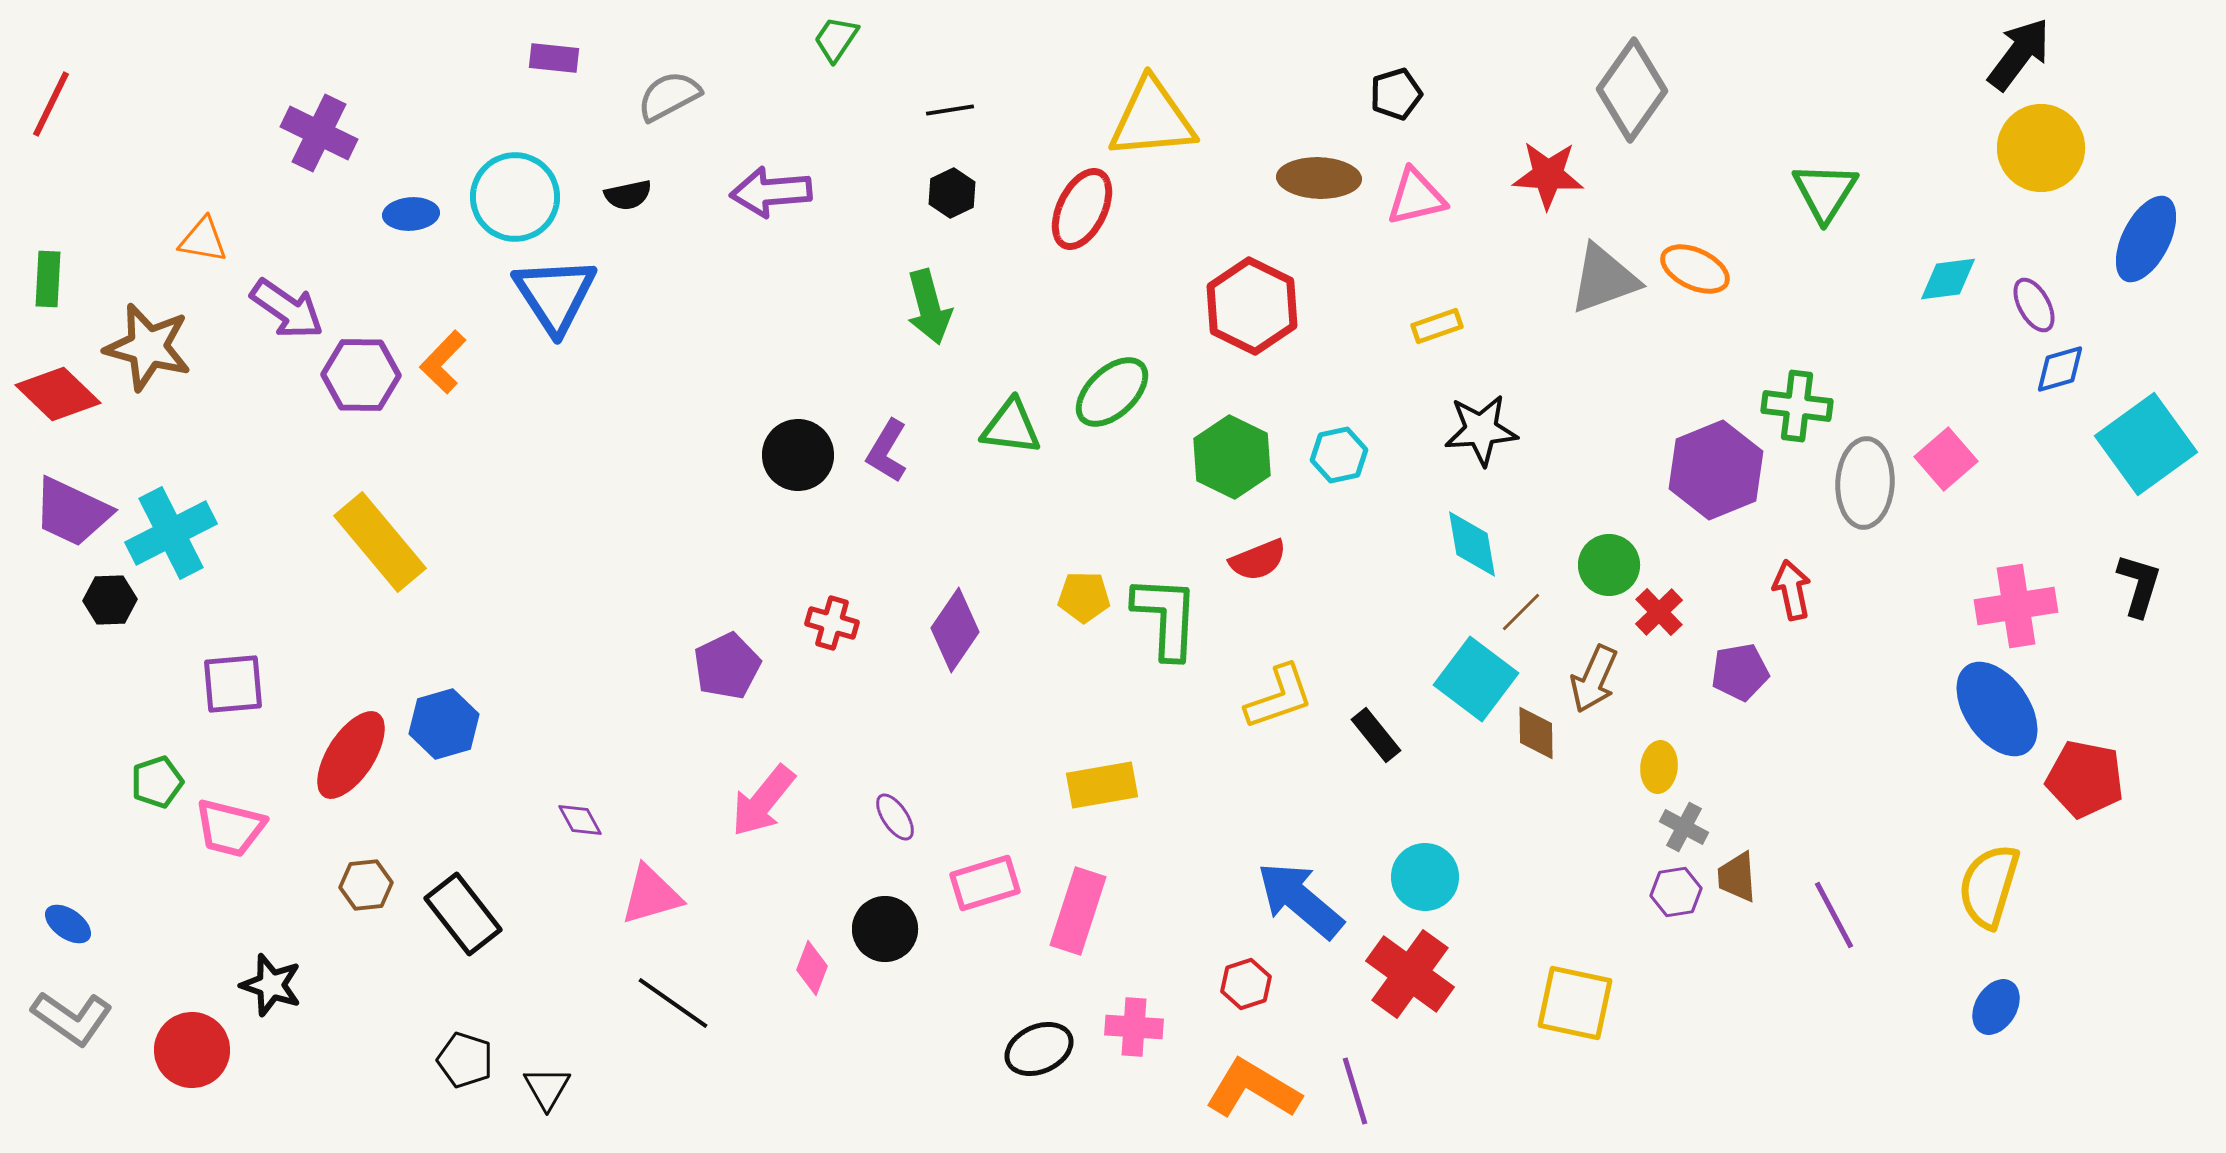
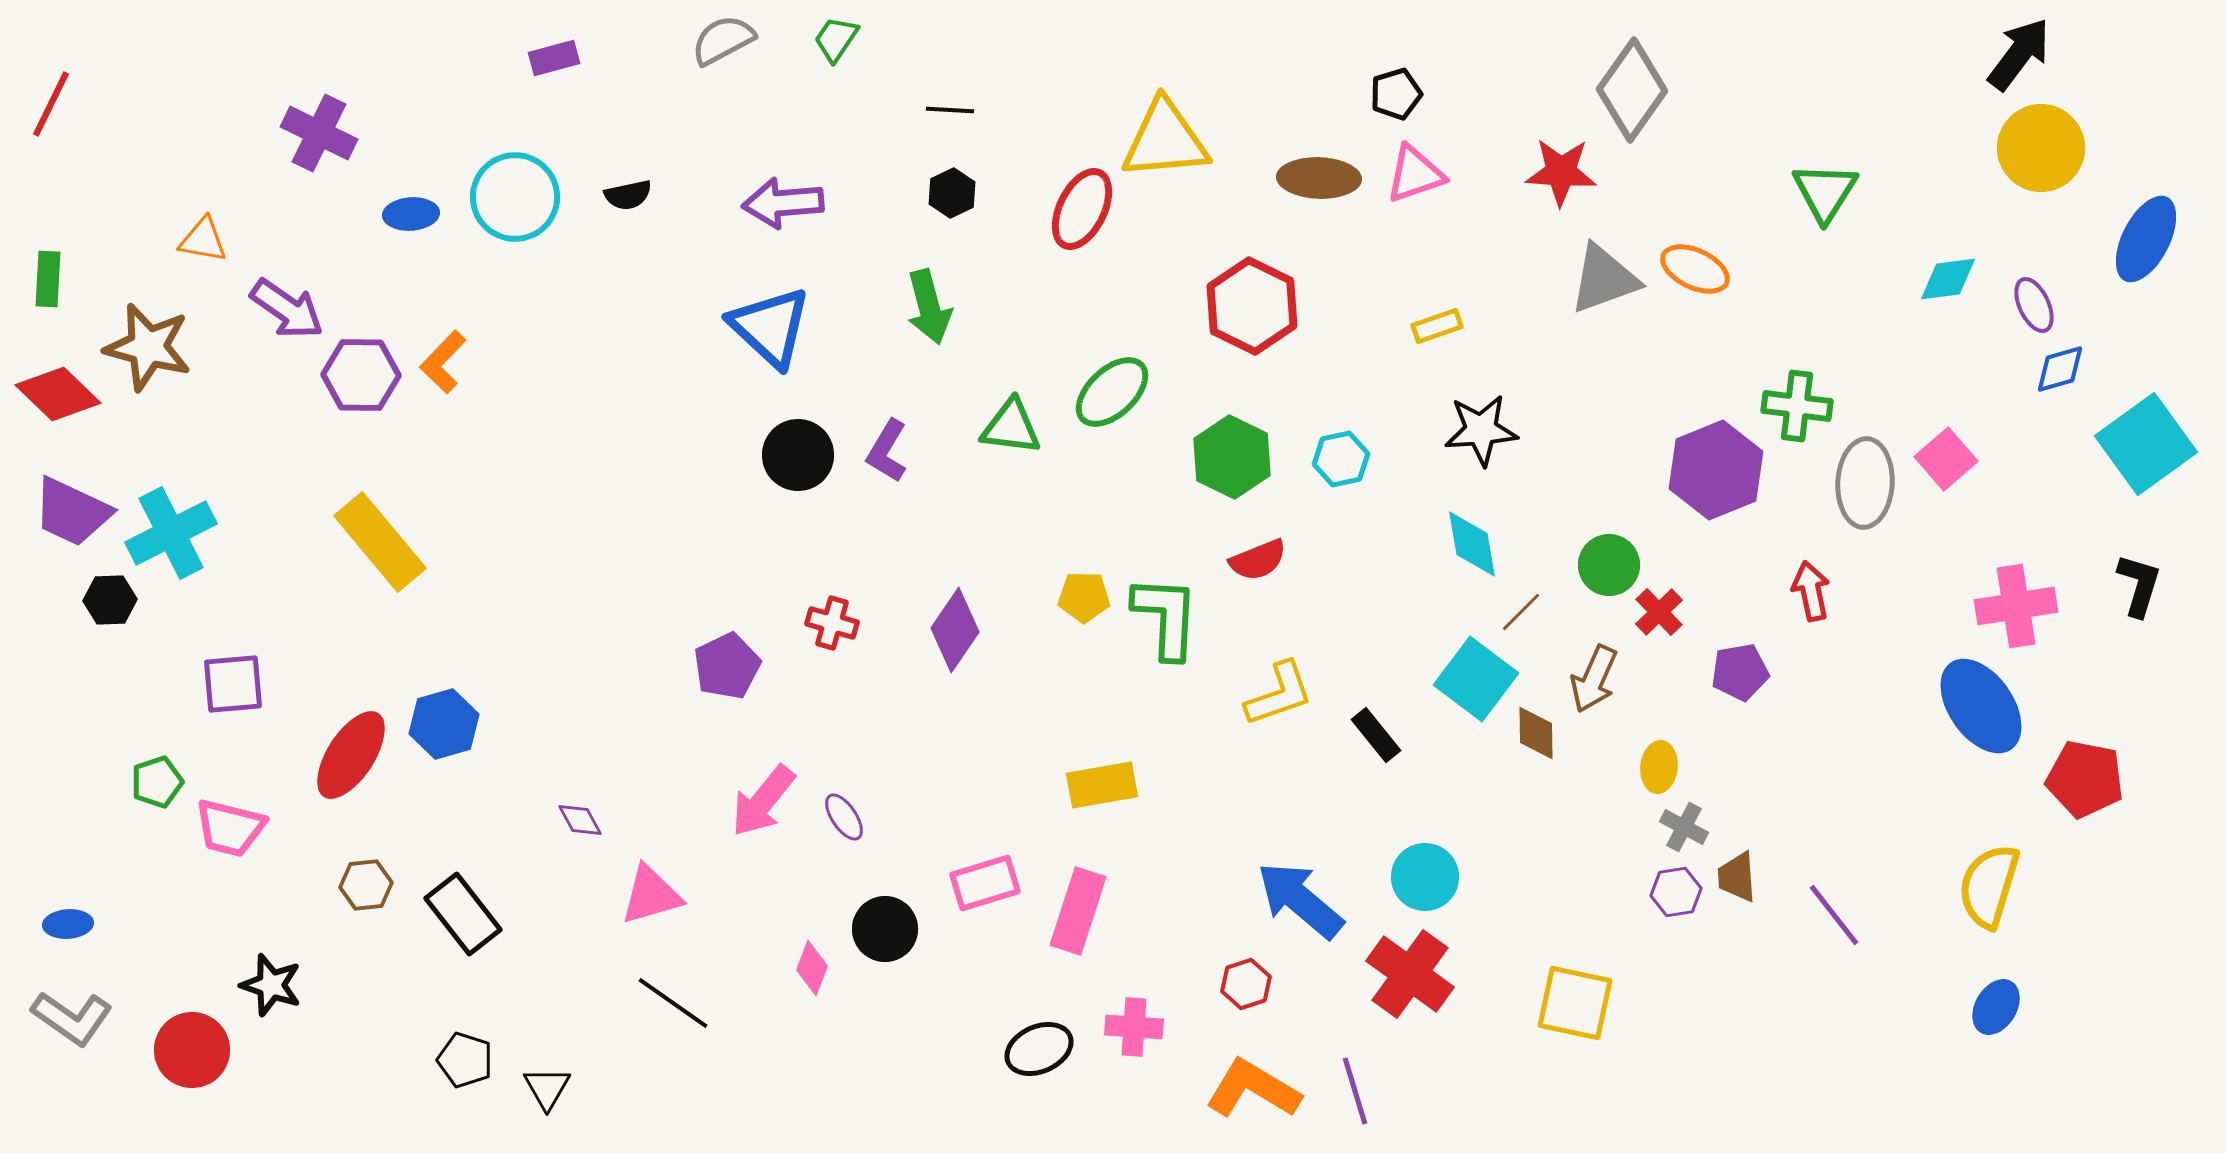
purple rectangle at (554, 58): rotated 21 degrees counterclockwise
gray semicircle at (669, 96): moved 54 px right, 56 px up
black line at (950, 110): rotated 12 degrees clockwise
yellow triangle at (1152, 119): moved 13 px right, 21 px down
red star at (1548, 175): moved 13 px right, 3 px up
purple arrow at (771, 192): moved 12 px right, 11 px down
pink triangle at (1416, 197): moved 1 px left, 23 px up; rotated 6 degrees counterclockwise
blue triangle at (555, 295): moved 215 px right, 32 px down; rotated 14 degrees counterclockwise
purple ellipse at (2034, 305): rotated 4 degrees clockwise
cyan hexagon at (1339, 455): moved 2 px right, 4 px down
red arrow at (1792, 590): moved 19 px right, 1 px down
yellow L-shape at (1279, 697): moved 3 px up
blue ellipse at (1997, 709): moved 16 px left, 3 px up
purple ellipse at (895, 817): moved 51 px left
purple line at (1834, 915): rotated 10 degrees counterclockwise
blue ellipse at (68, 924): rotated 39 degrees counterclockwise
